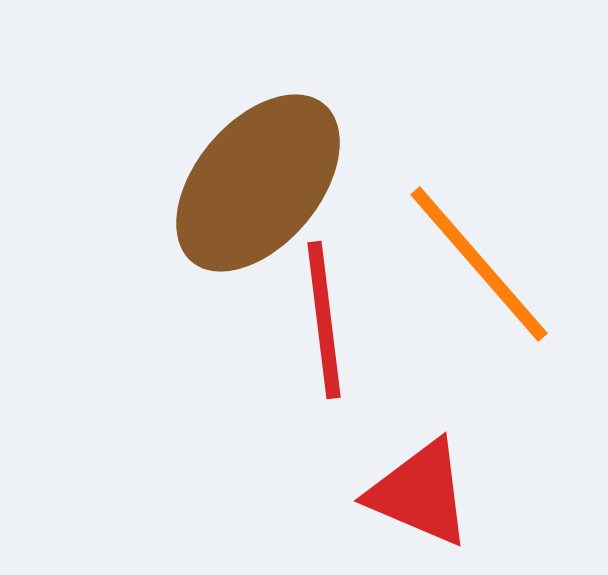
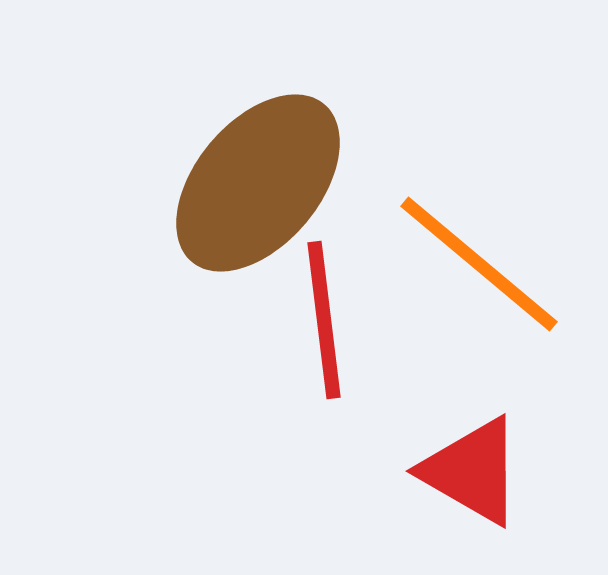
orange line: rotated 9 degrees counterclockwise
red triangle: moved 52 px right, 22 px up; rotated 7 degrees clockwise
